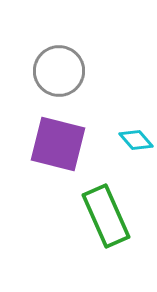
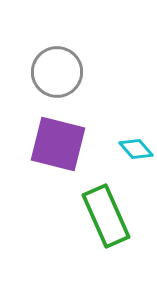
gray circle: moved 2 px left, 1 px down
cyan diamond: moved 9 px down
